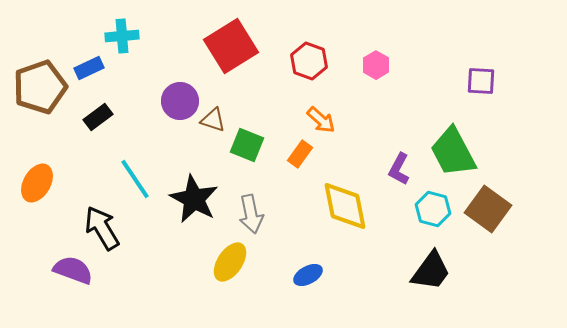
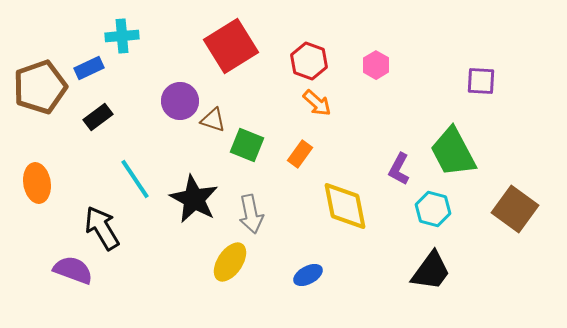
orange arrow: moved 4 px left, 17 px up
orange ellipse: rotated 39 degrees counterclockwise
brown square: moved 27 px right
